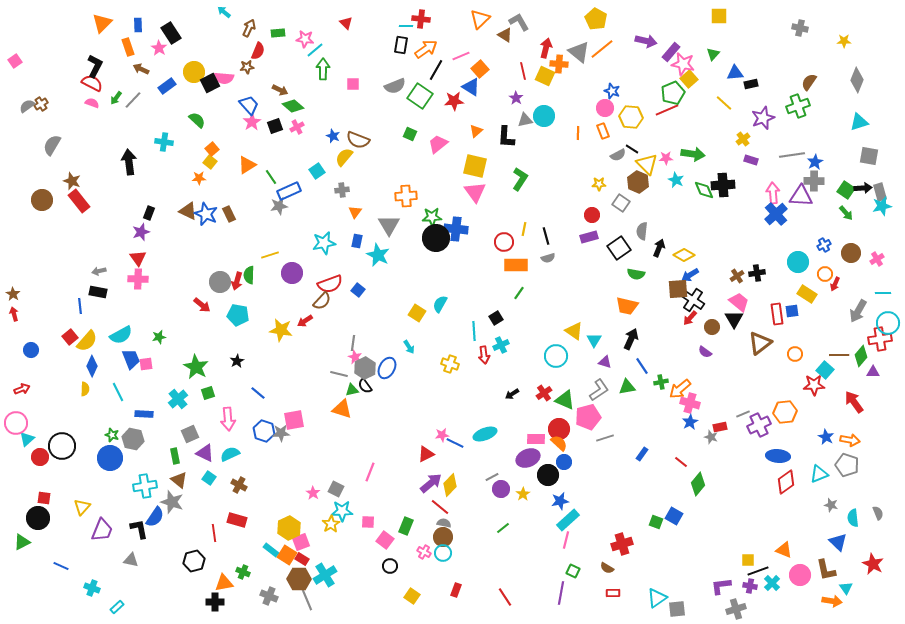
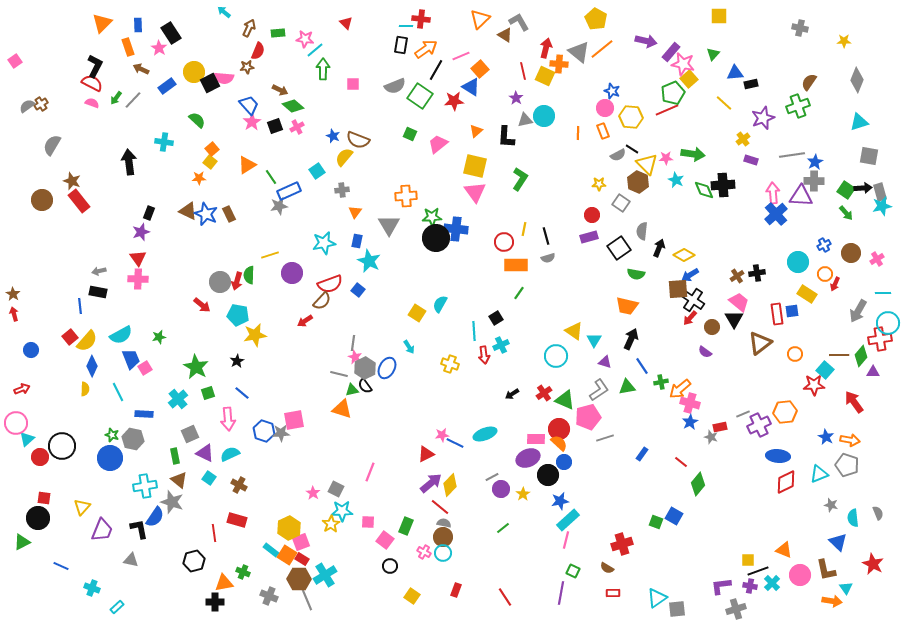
cyan star at (378, 255): moved 9 px left, 6 px down
yellow star at (281, 330): moved 26 px left, 5 px down; rotated 20 degrees counterclockwise
pink square at (146, 364): moved 1 px left, 4 px down; rotated 24 degrees counterclockwise
blue line at (258, 393): moved 16 px left
red diamond at (786, 482): rotated 10 degrees clockwise
